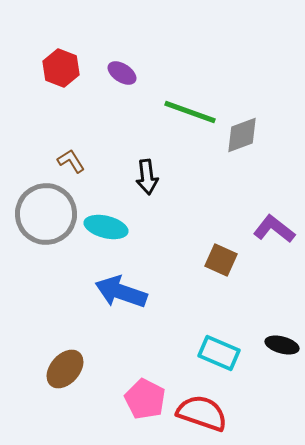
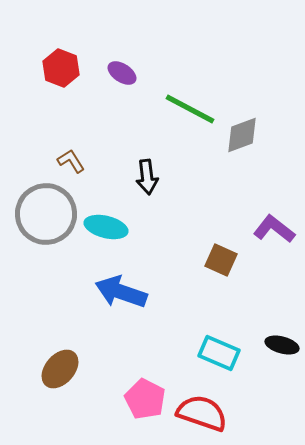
green line: moved 3 px up; rotated 8 degrees clockwise
brown ellipse: moved 5 px left
